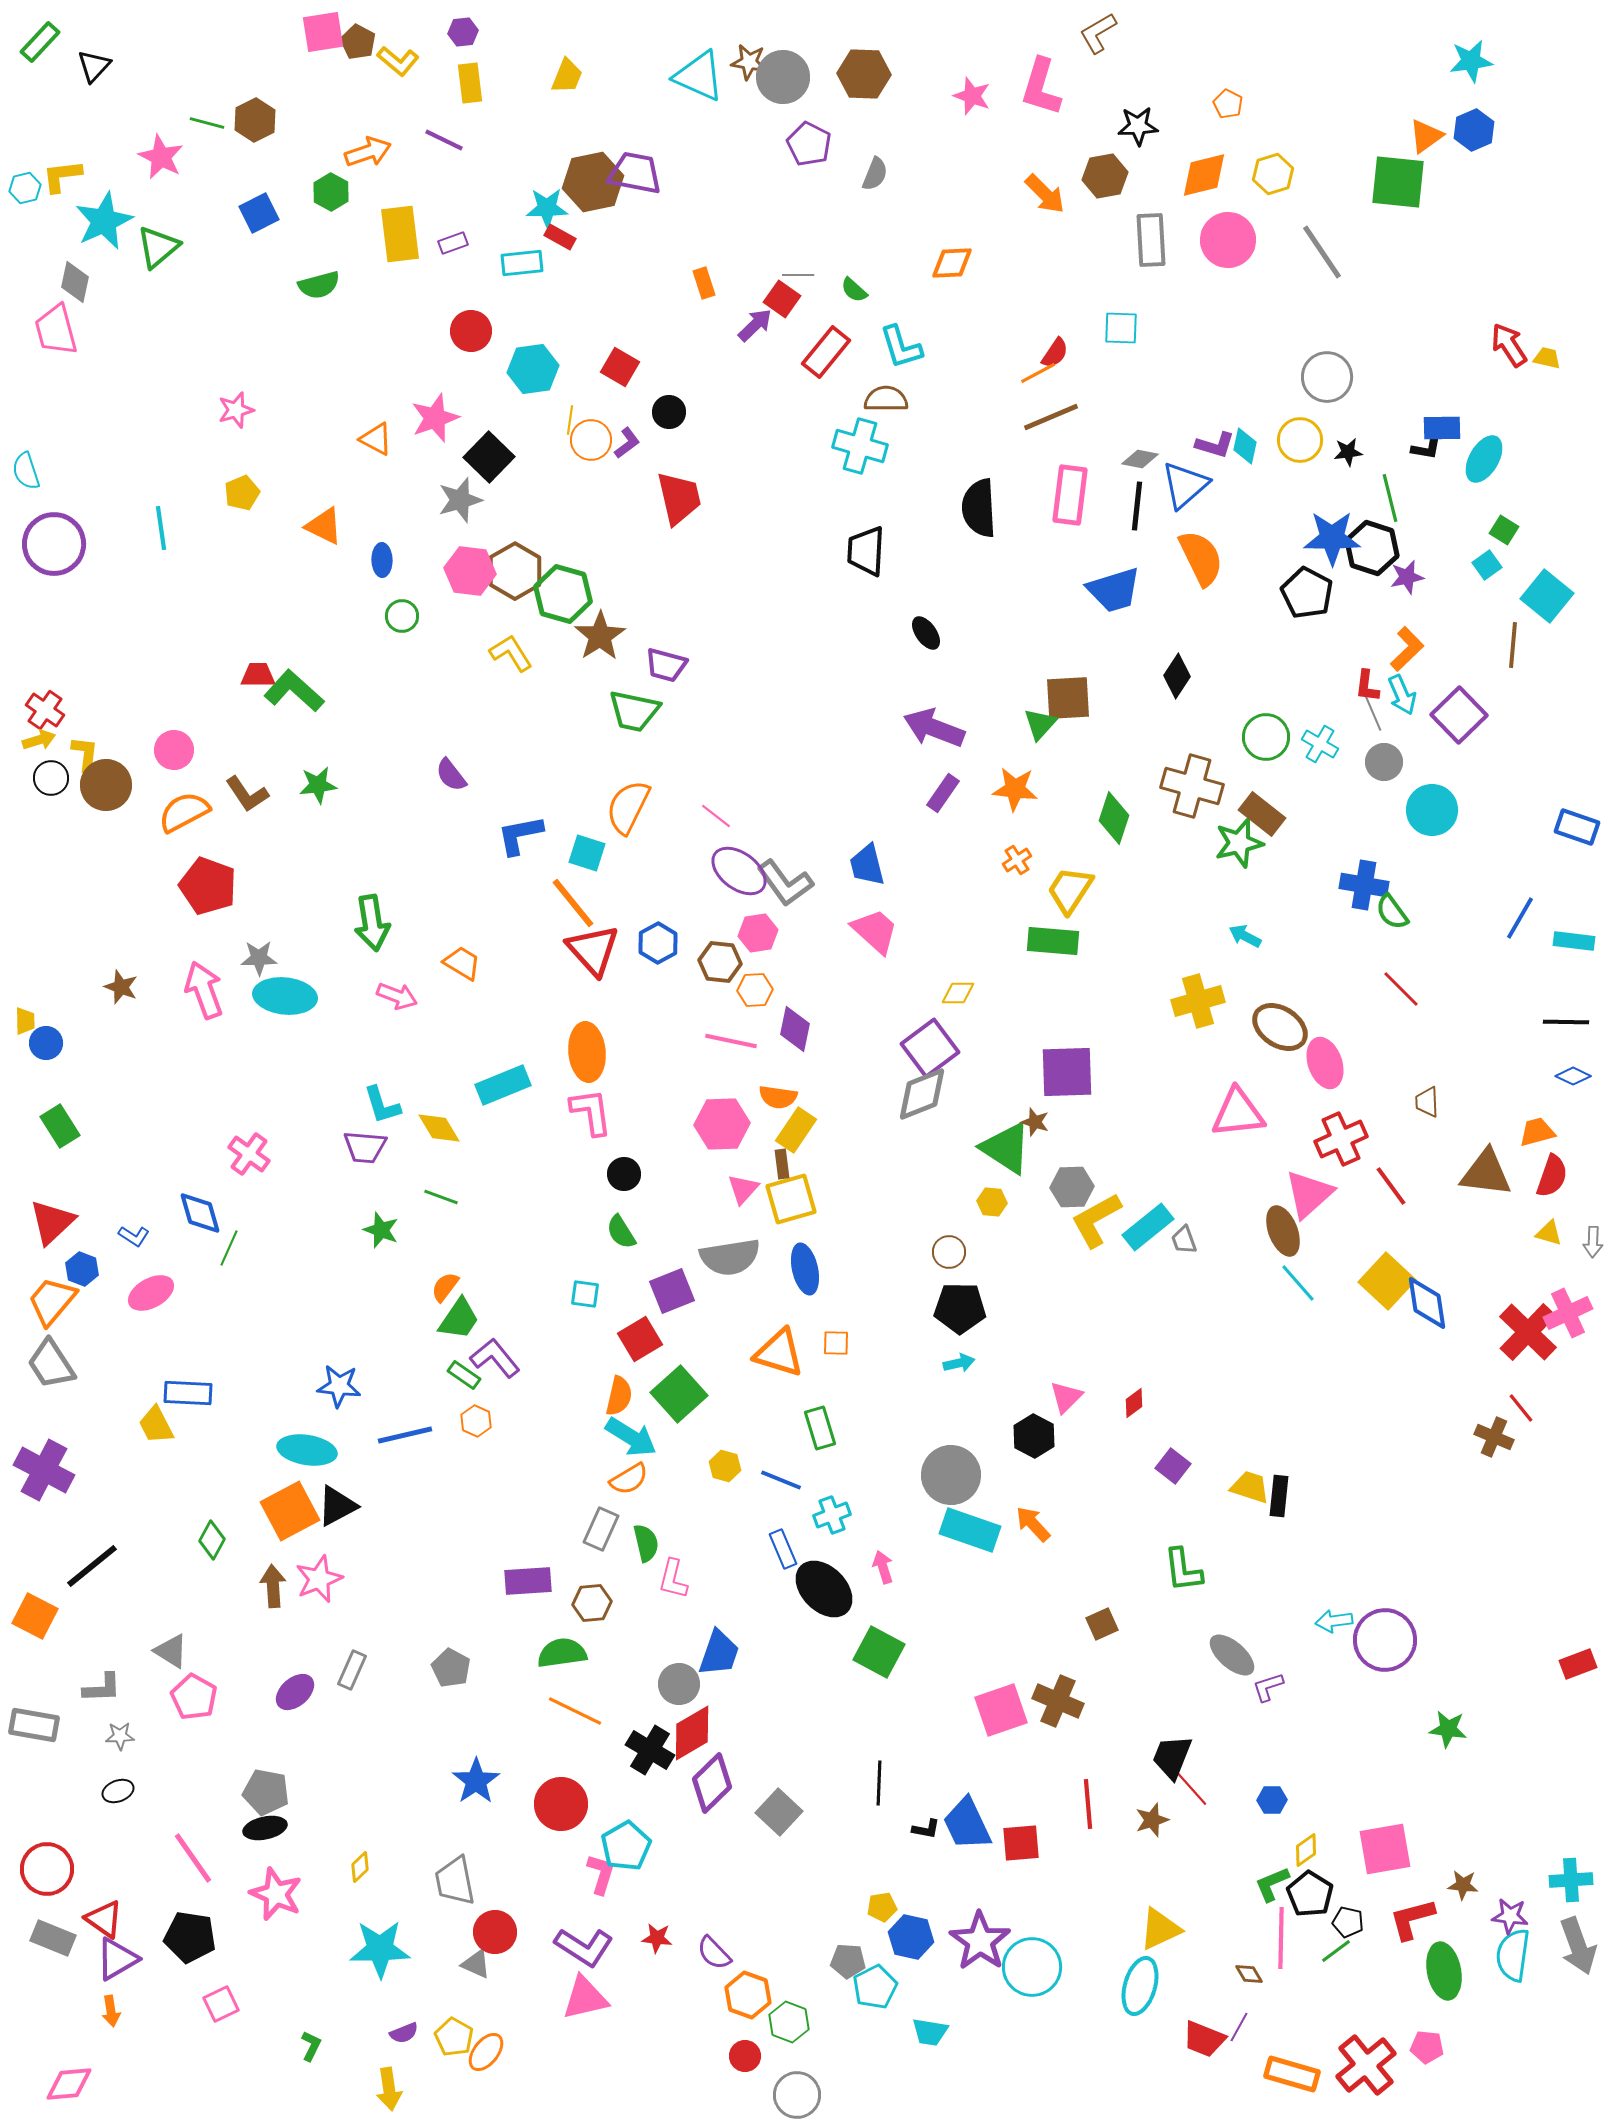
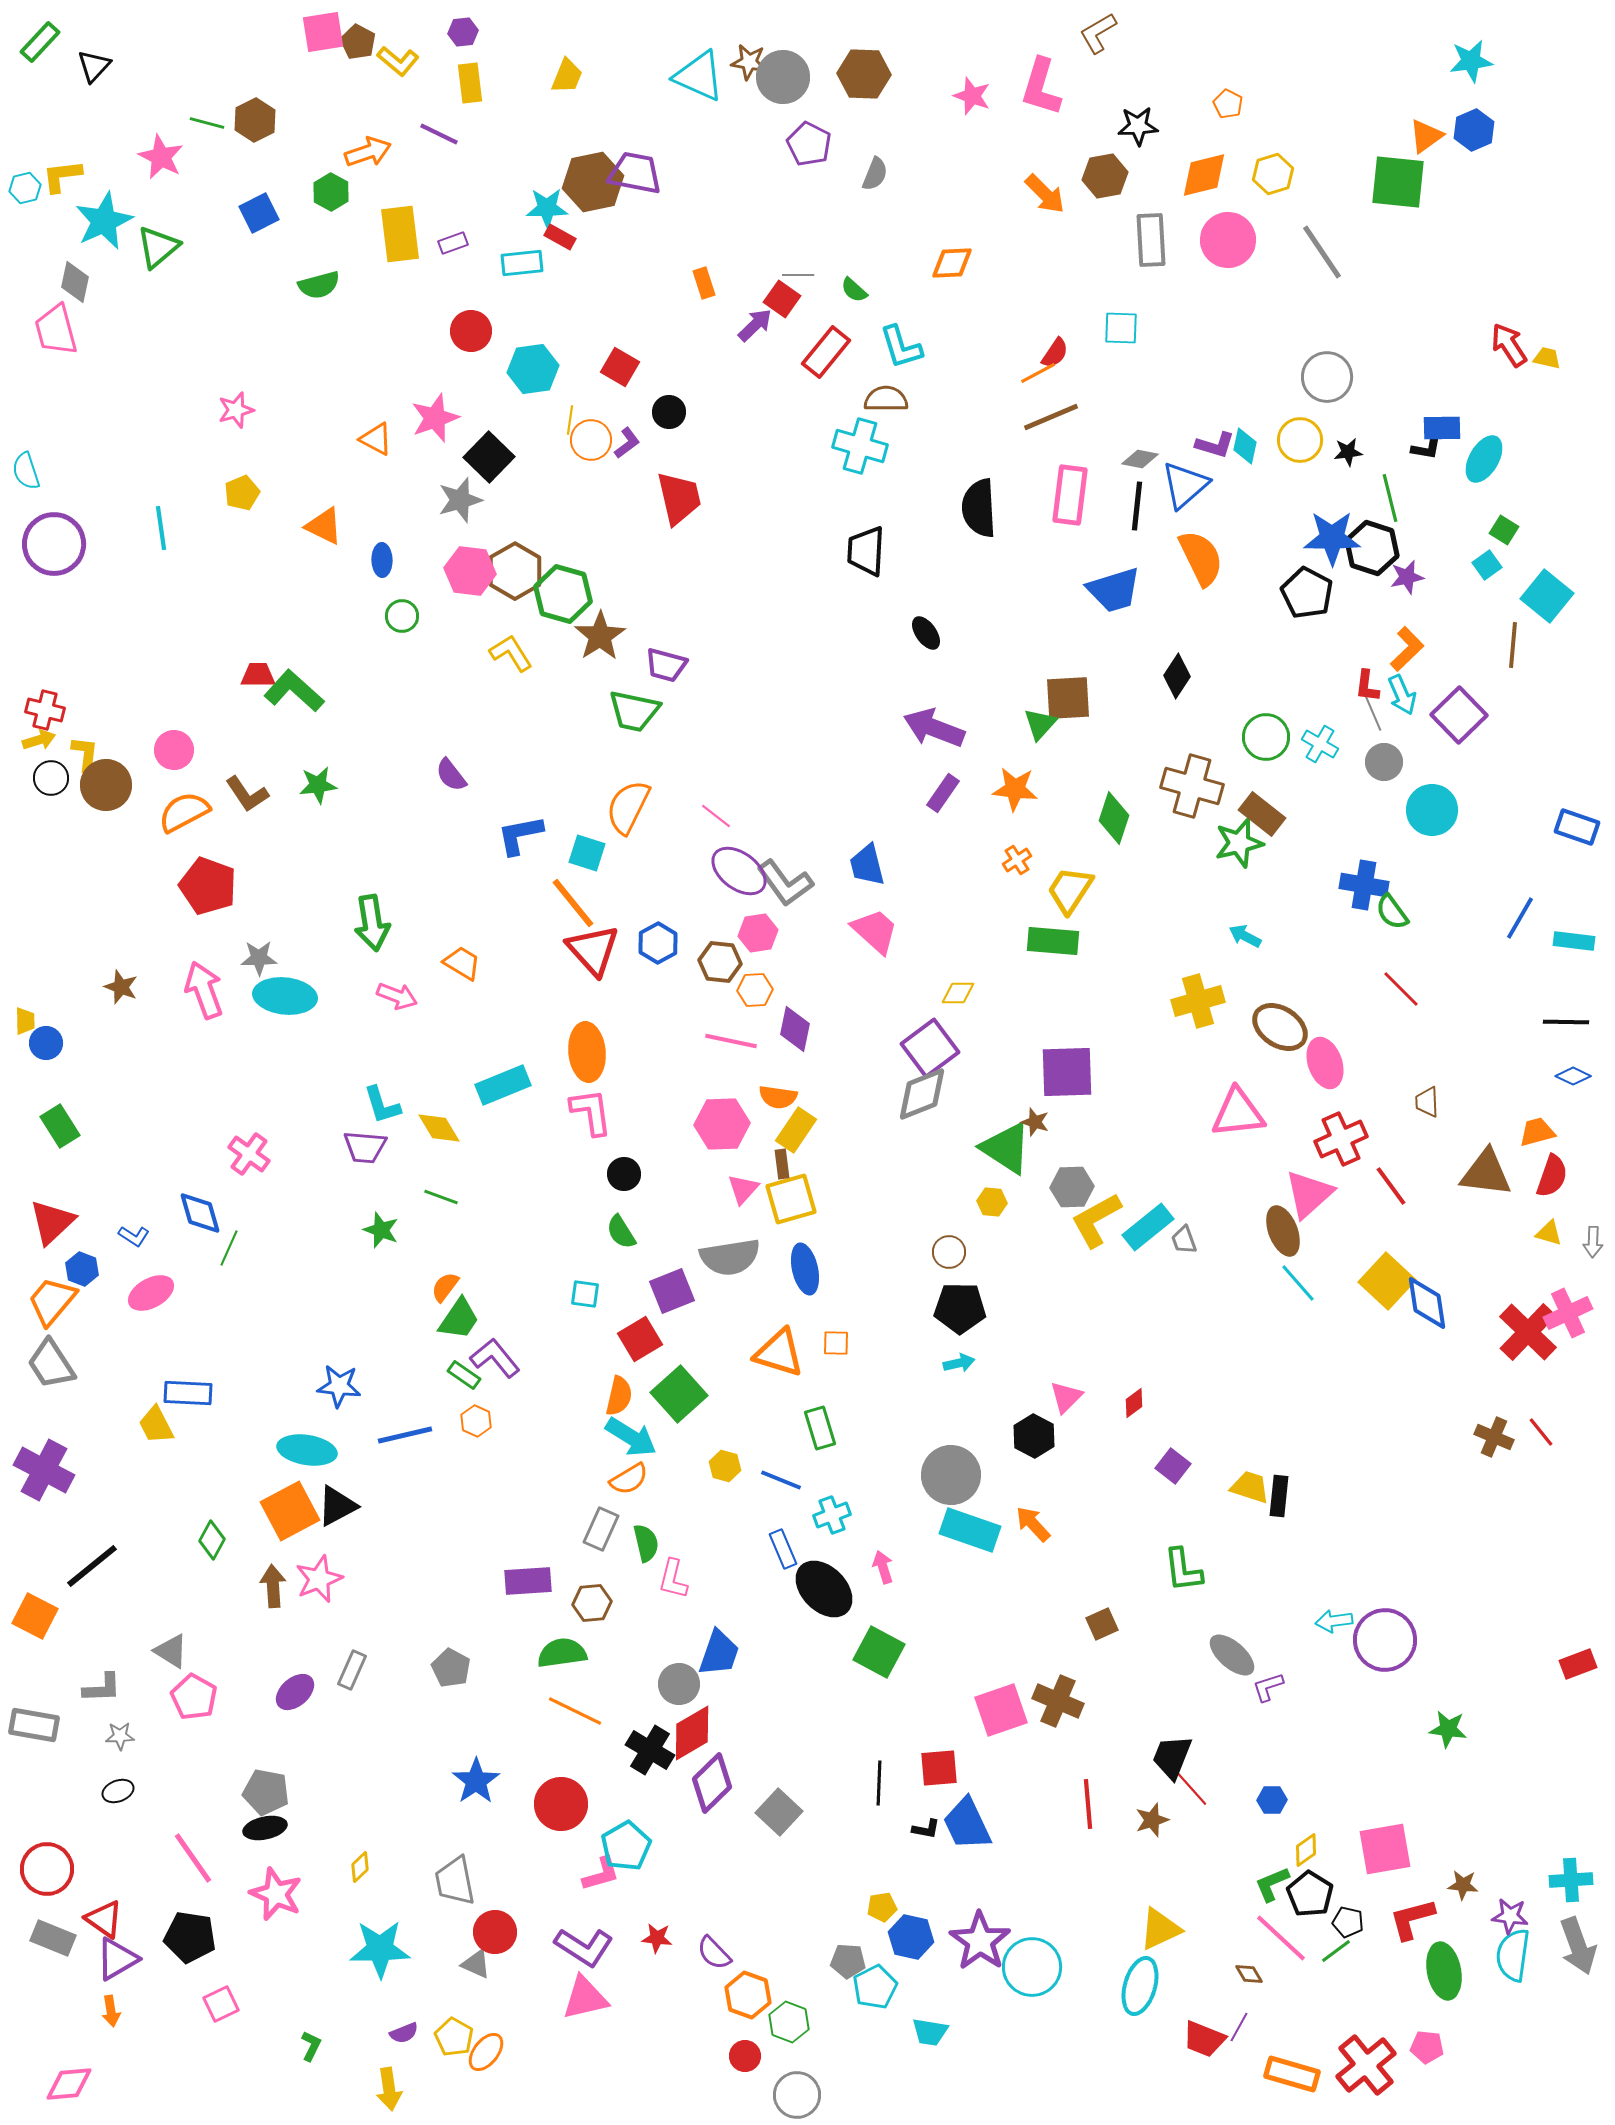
purple line at (444, 140): moved 5 px left, 6 px up
red cross at (45, 710): rotated 21 degrees counterclockwise
red line at (1521, 1408): moved 20 px right, 24 px down
red square at (1021, 1843): moved 82 px left, 75 px up
pink L-shape at (601, 1874): rotated 57 degrees clockwise
pink line at (1281, 1938): rotated 48 degrees counterclockwise
